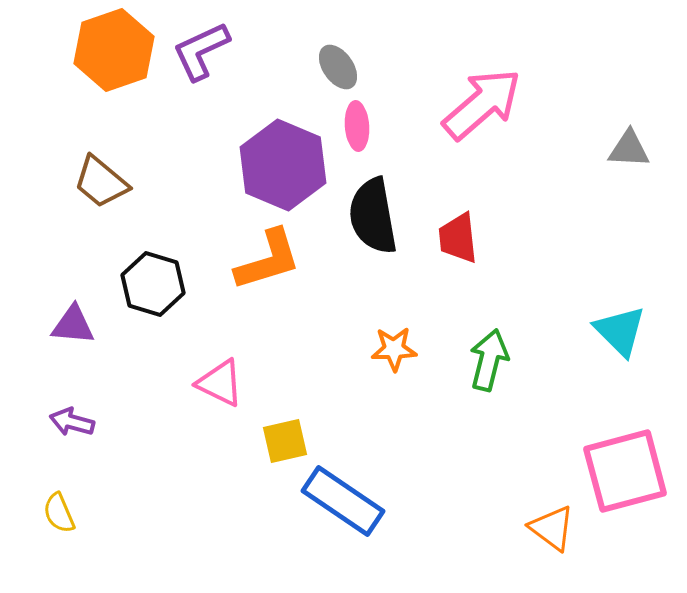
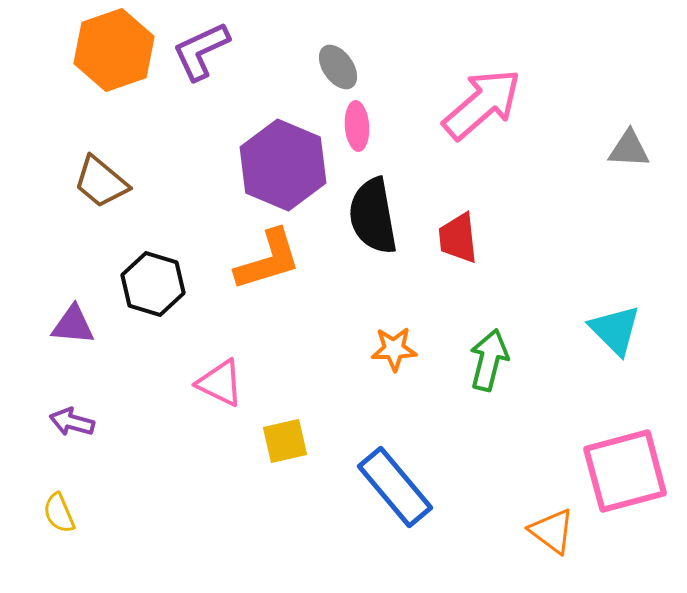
cyan triangle: moved 5 px left, 1 px up
blue rectangle: moved 52 px right, 14 px up; rotated 16 degrees clockwise
orange triangle: moved 3 px down
